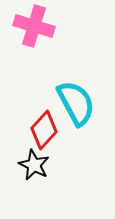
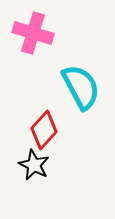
pink cross: moved 1 px left, 7 px down
cyan semicircle: moved 5 px right, 16 px up
